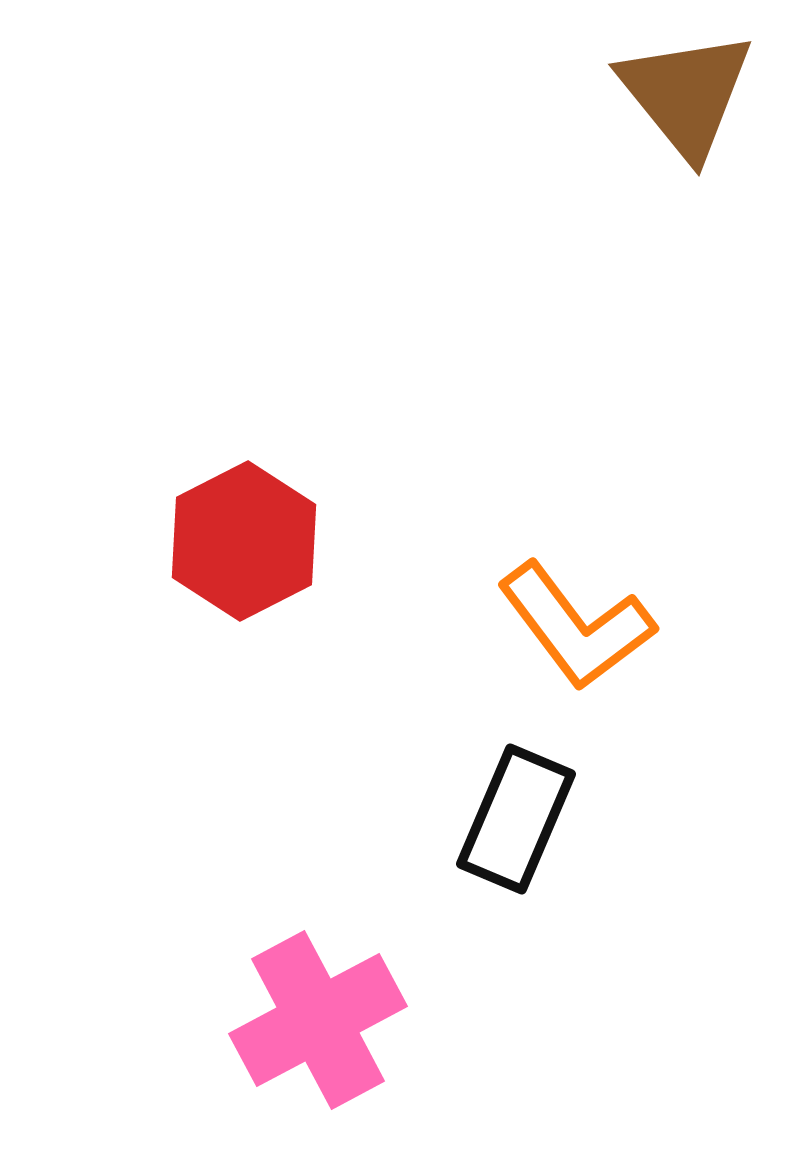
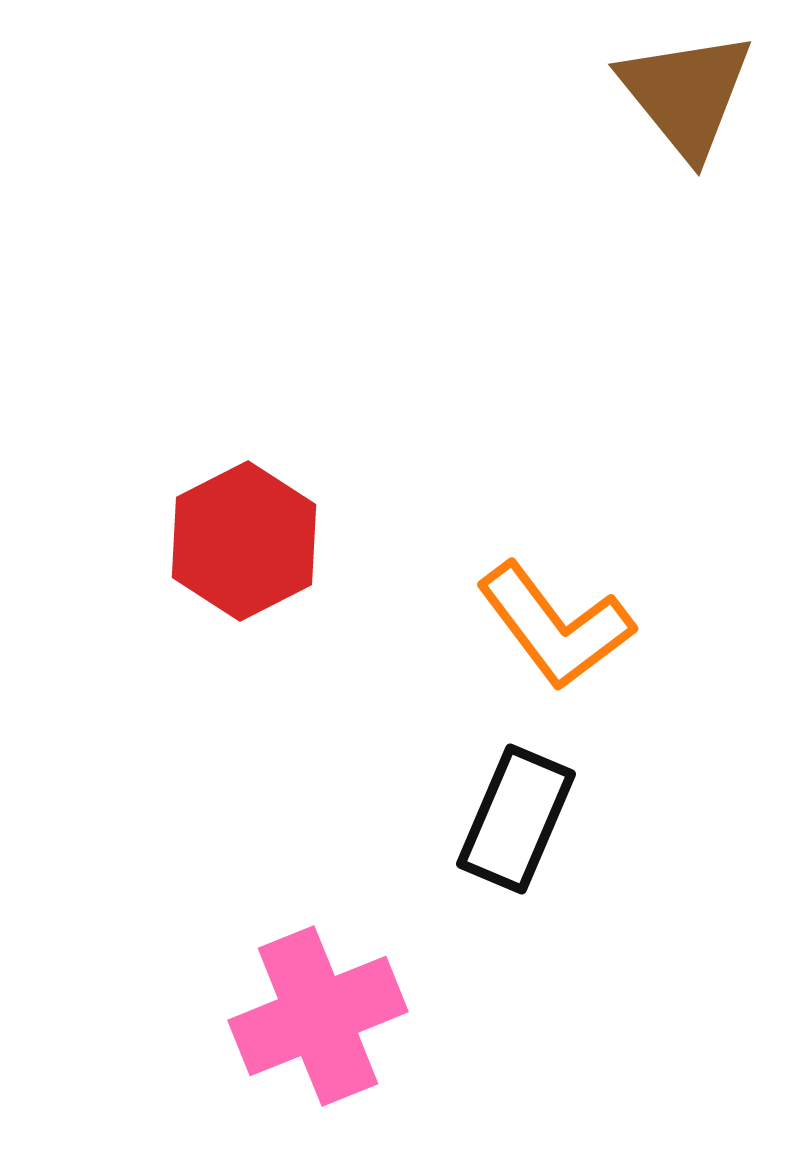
orange L-shape: moved 21 px left
pink cross: moved 4 px up; rotated 6 degrees clockwise
